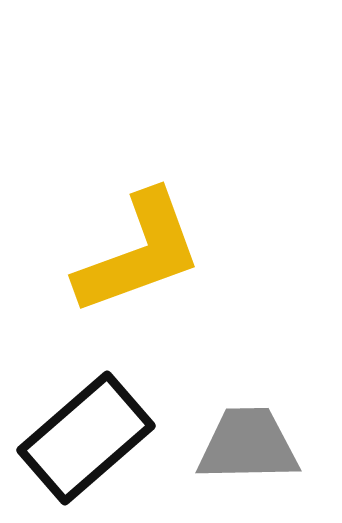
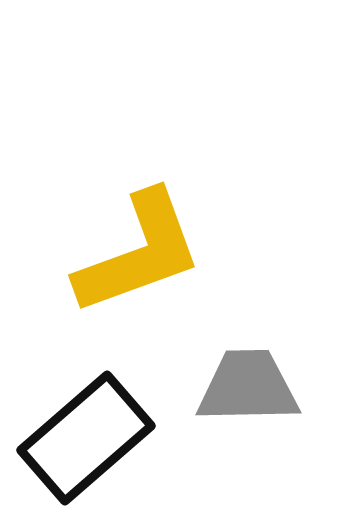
gray trapezoid: moved 58 px up
